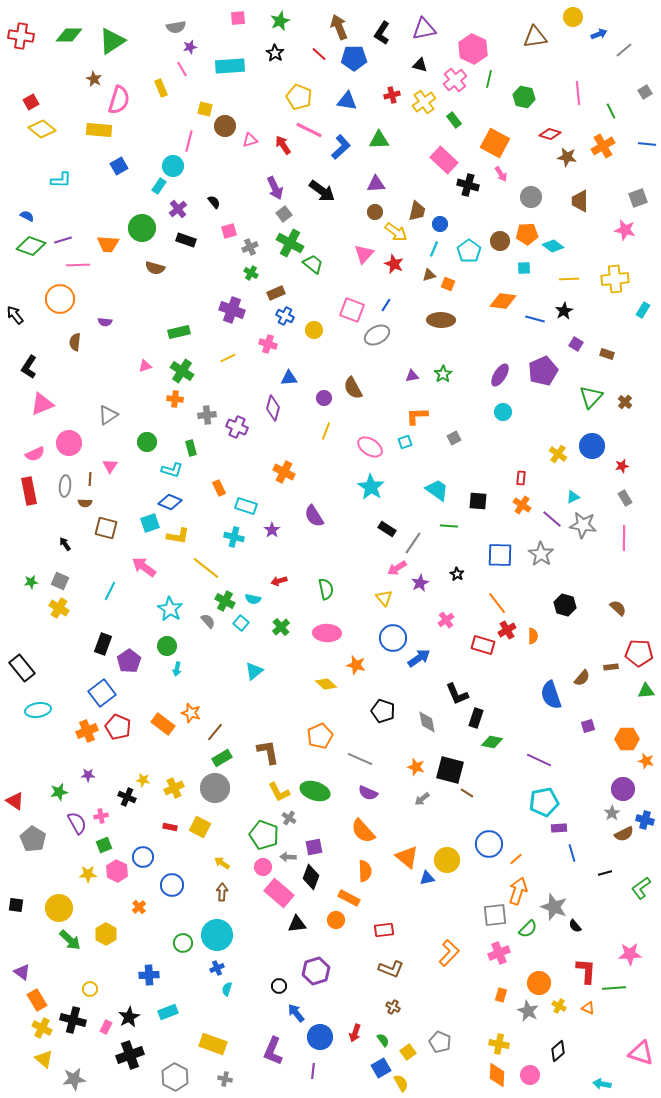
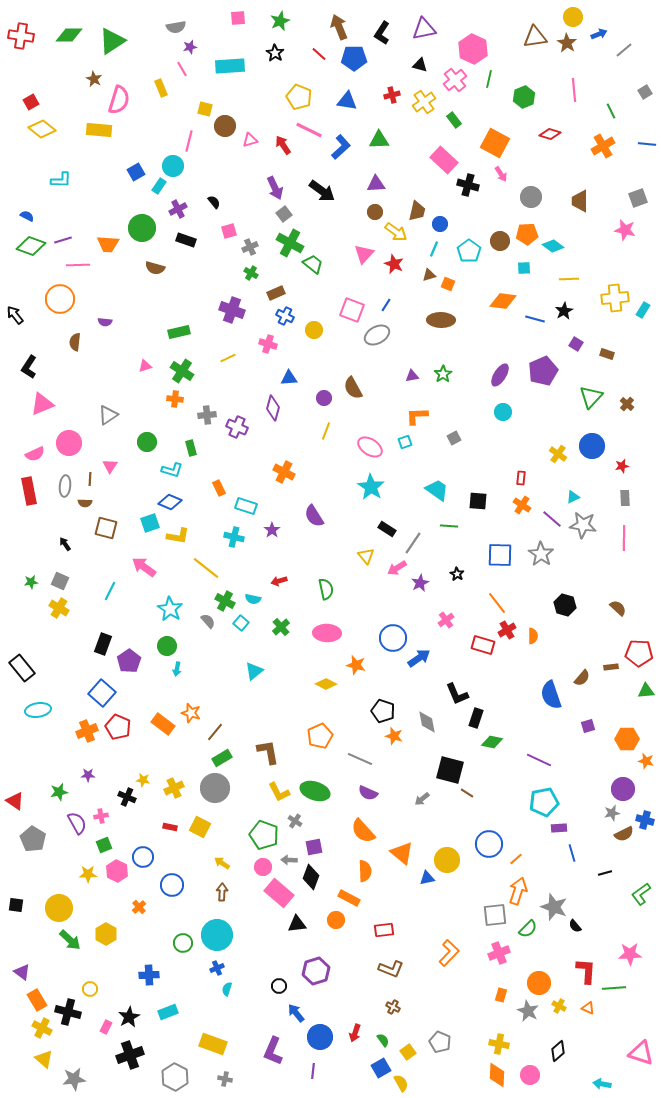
pink line at (578, 93): moved 4 px left, 3 px up
green hexagon at (524, 97): rotated 25 degrees clockwise
brown star at (567, 157): moved 114 px up; rotated 24 degrees clockwise
blue square at (119, 166): moved 17 px right, 6 px down
purple cross at (178, 209): rotated 12 degrees clockwise
yellow cross at (615, 279): moved 19 px down
brown cross at (625, 402): moved 2 px right, 2 px down
gray rectangle at (625, 498): rotated 28 degrees clockwise
yellow triangle at (384, 598): moved 18 px left, 42 px up
yellow diamond at (326, 684): rotated 15 degrees counterclockwise
blue square at (102, 693): rotated 12 degrees counterclockwise
orange star at (416, 767): moved 22 px left, 31 px up
gray star at (612, 813): rotated 21 degrees clockwise
gray cross at (289, 818): moved 6 px right, 3 px down
gray arrow at (288, 857): moved 1 px right, 3 px down
orange triangle at (407, 857): moved 5 px left, 4 px up
green L-shape at (641, 888): moved 6 px down
black cross at (73, 1020): moved 5 px left, 8 px up
